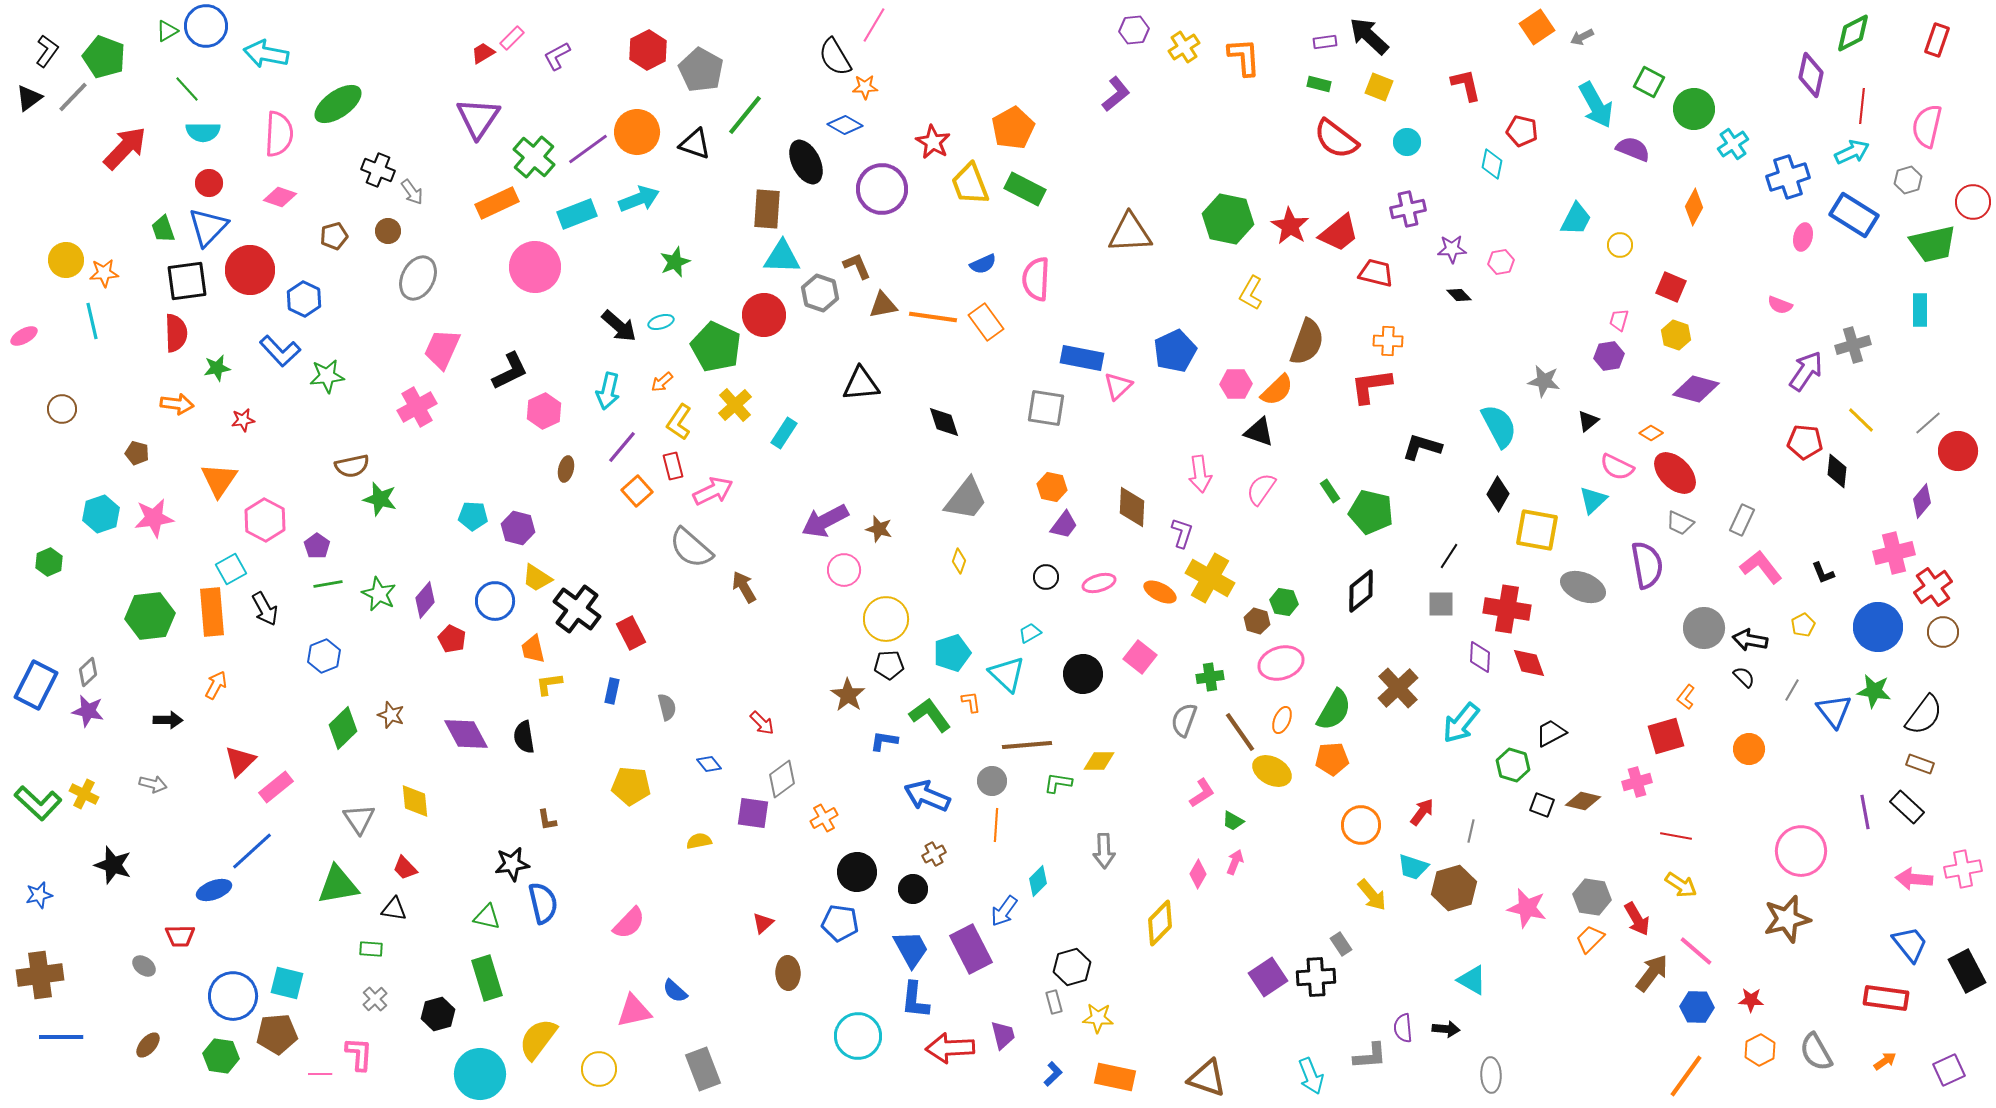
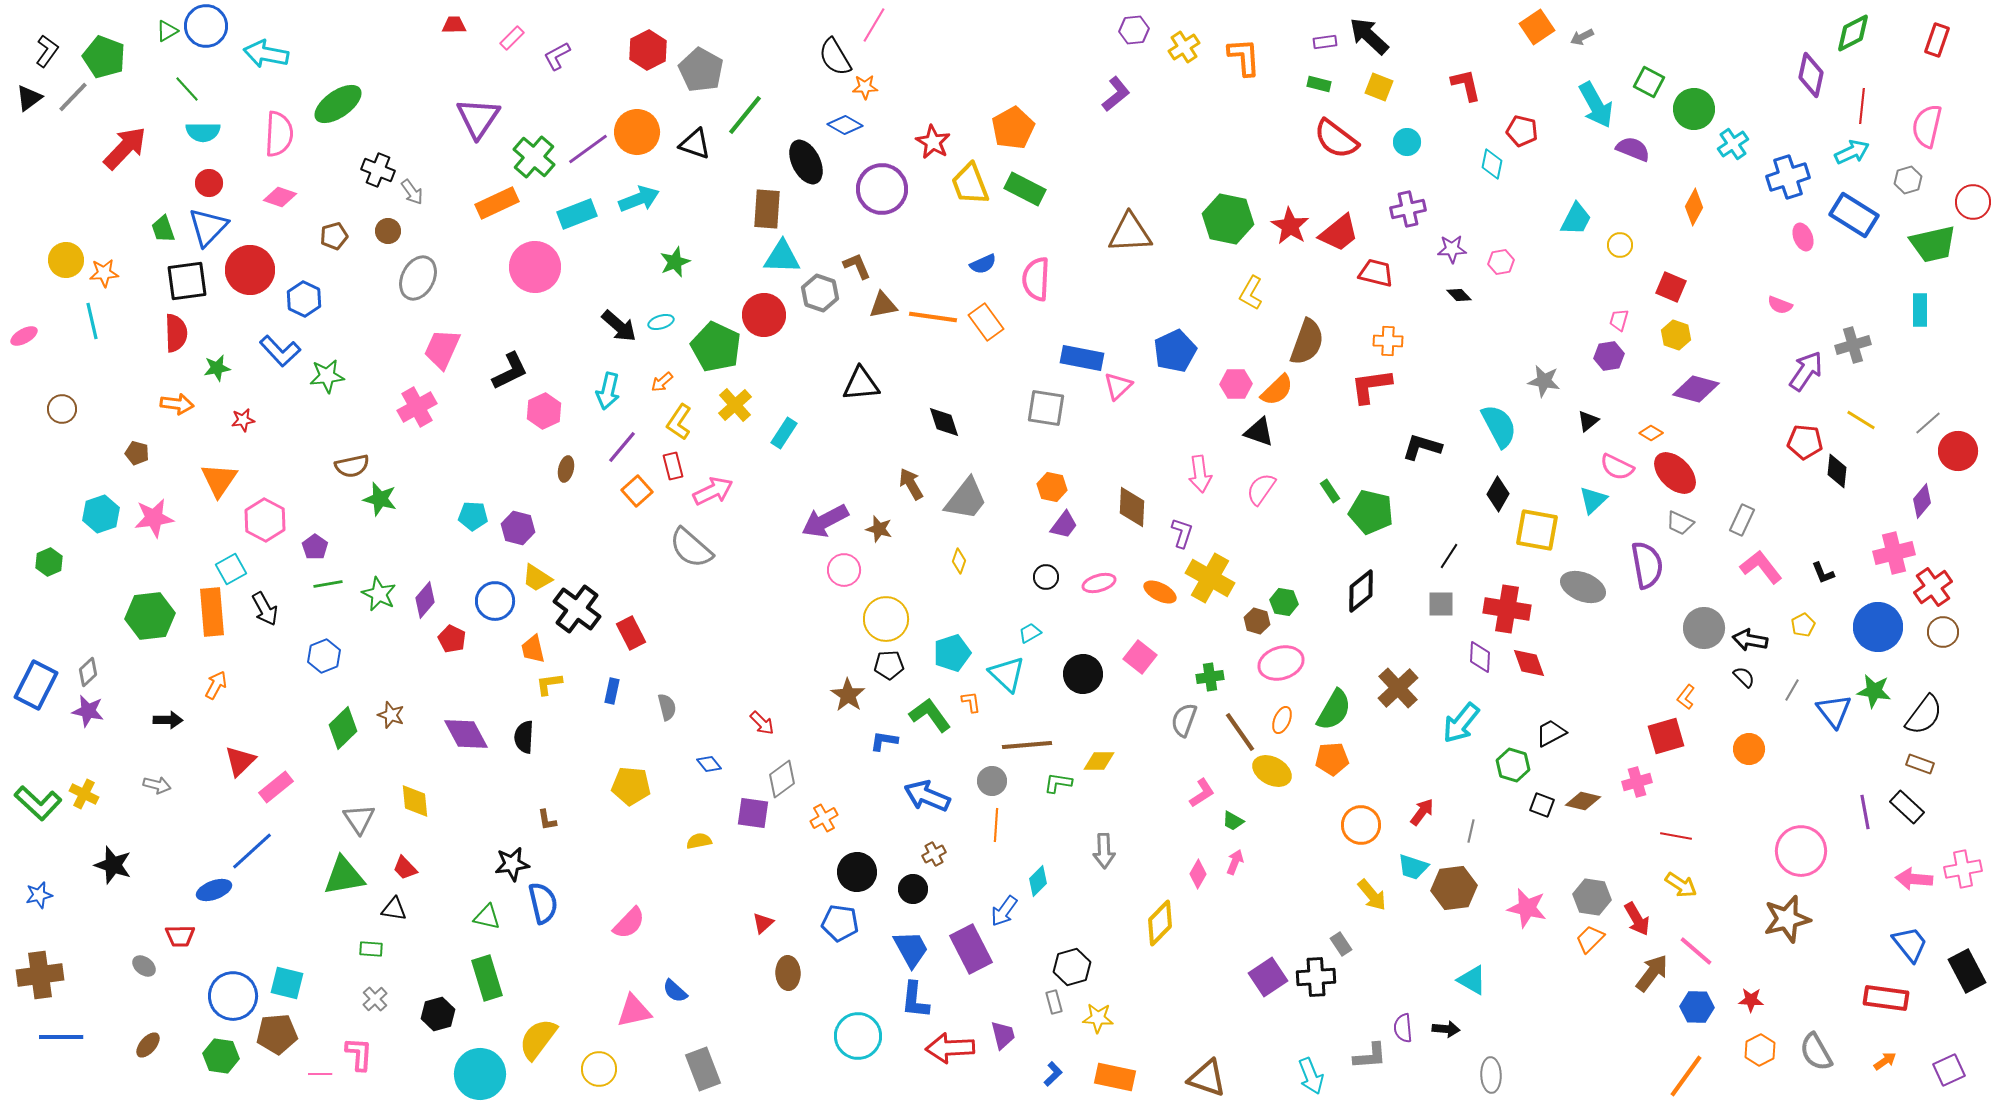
red trapezoid at (483, 53): moved 29 px left, 28 px up; rotated 30 degrees clockwise
pink ellipse at (1803, 237): rotated 36 degrees counterclockwise
yellow line at (1861, 420): rotated 12 degrees counterclockwise
purple pentagon at (317, 546): moved 2 px left, 1 px down
brown arrow at (744, 587): moved 167 px right, 103 px up
black semicircle at (524, 737): rotated 12 degrees clockwise
gray arrow at (153, 784): moved 4 px right, 1 px down
green triangle at (338, 885): moved 6 px right, 9 px up
brown hexagon at (1454, 888): rotated 9 degrees clockwise
